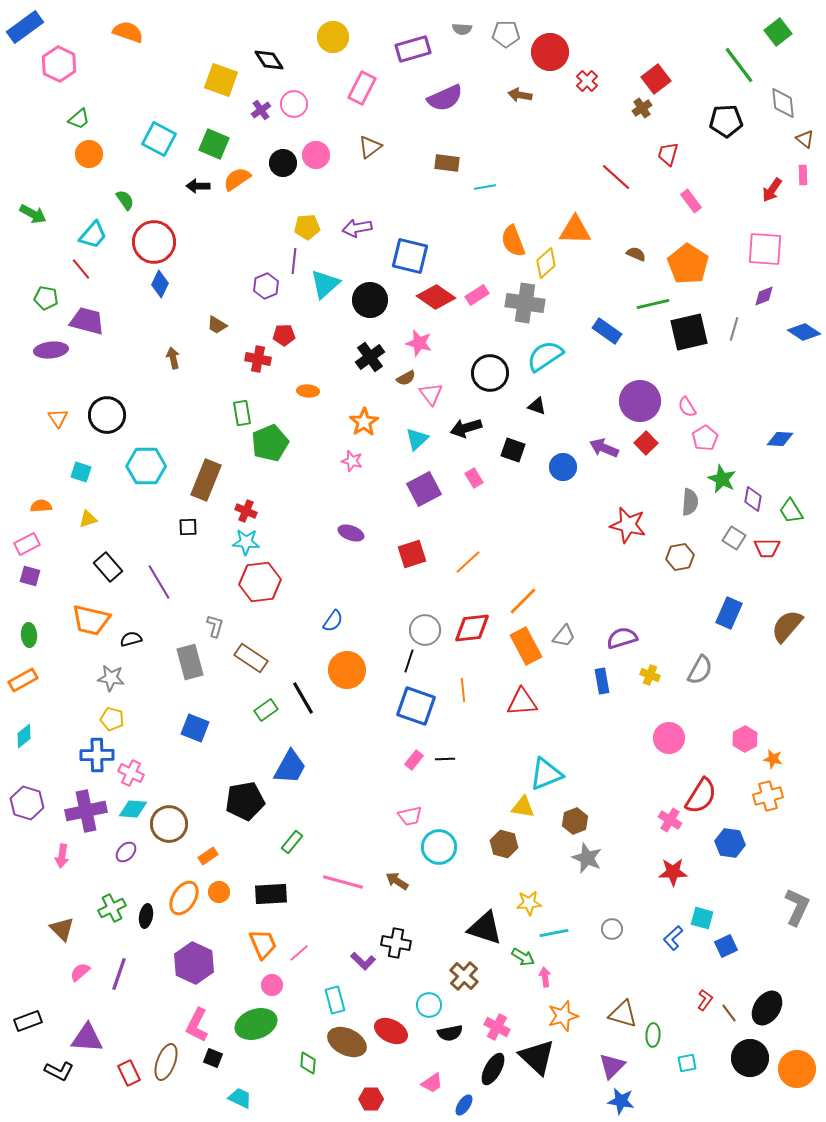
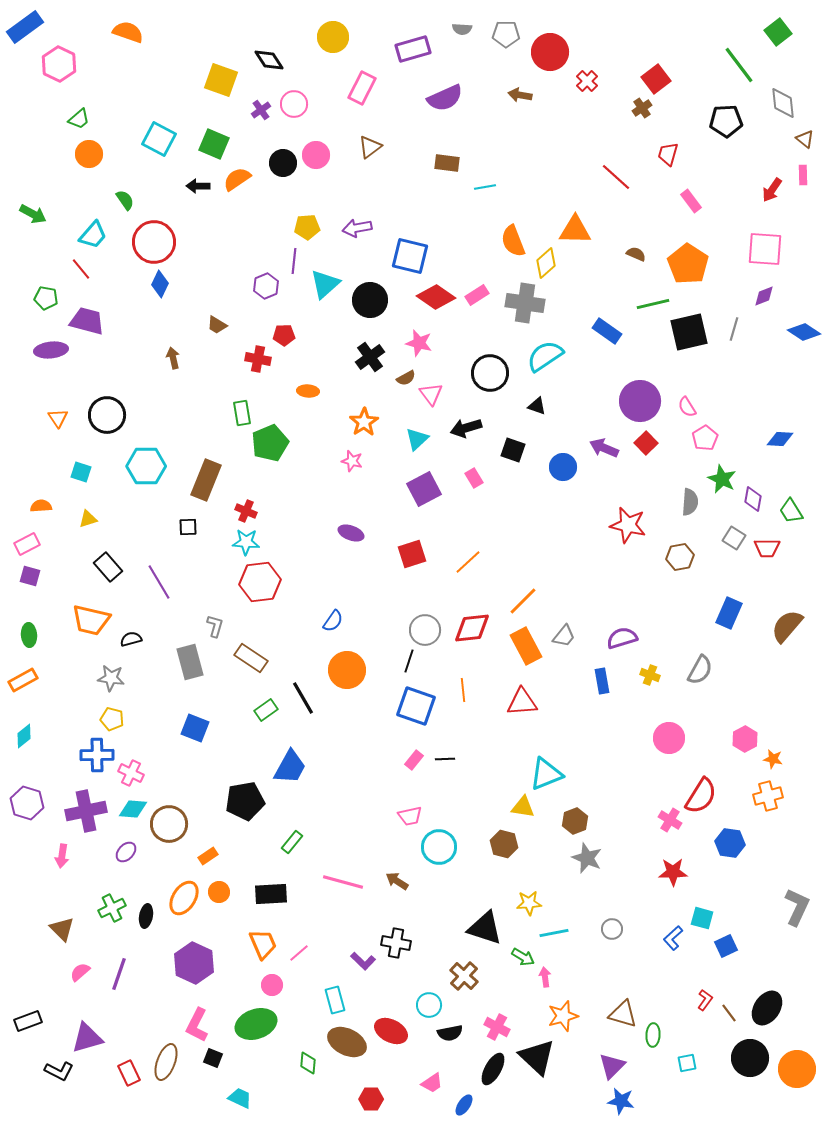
purple triangle at (87, 1038): rotated 20 degrees counterclockwise
